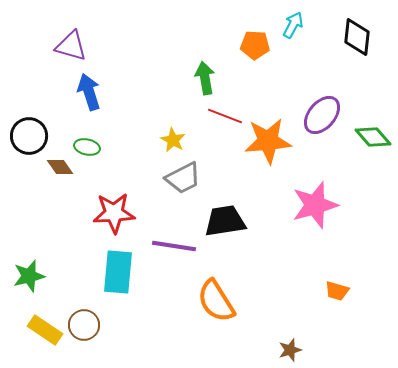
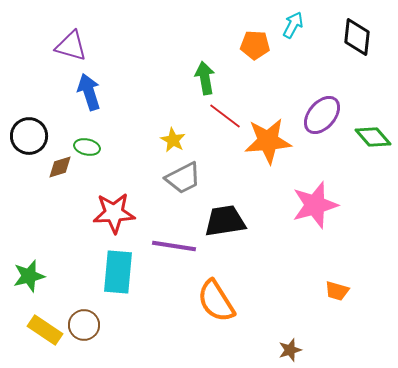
red line: rotated 16 degrees clockwise
brown diamond: rotated 72 degrees counterclockwise
